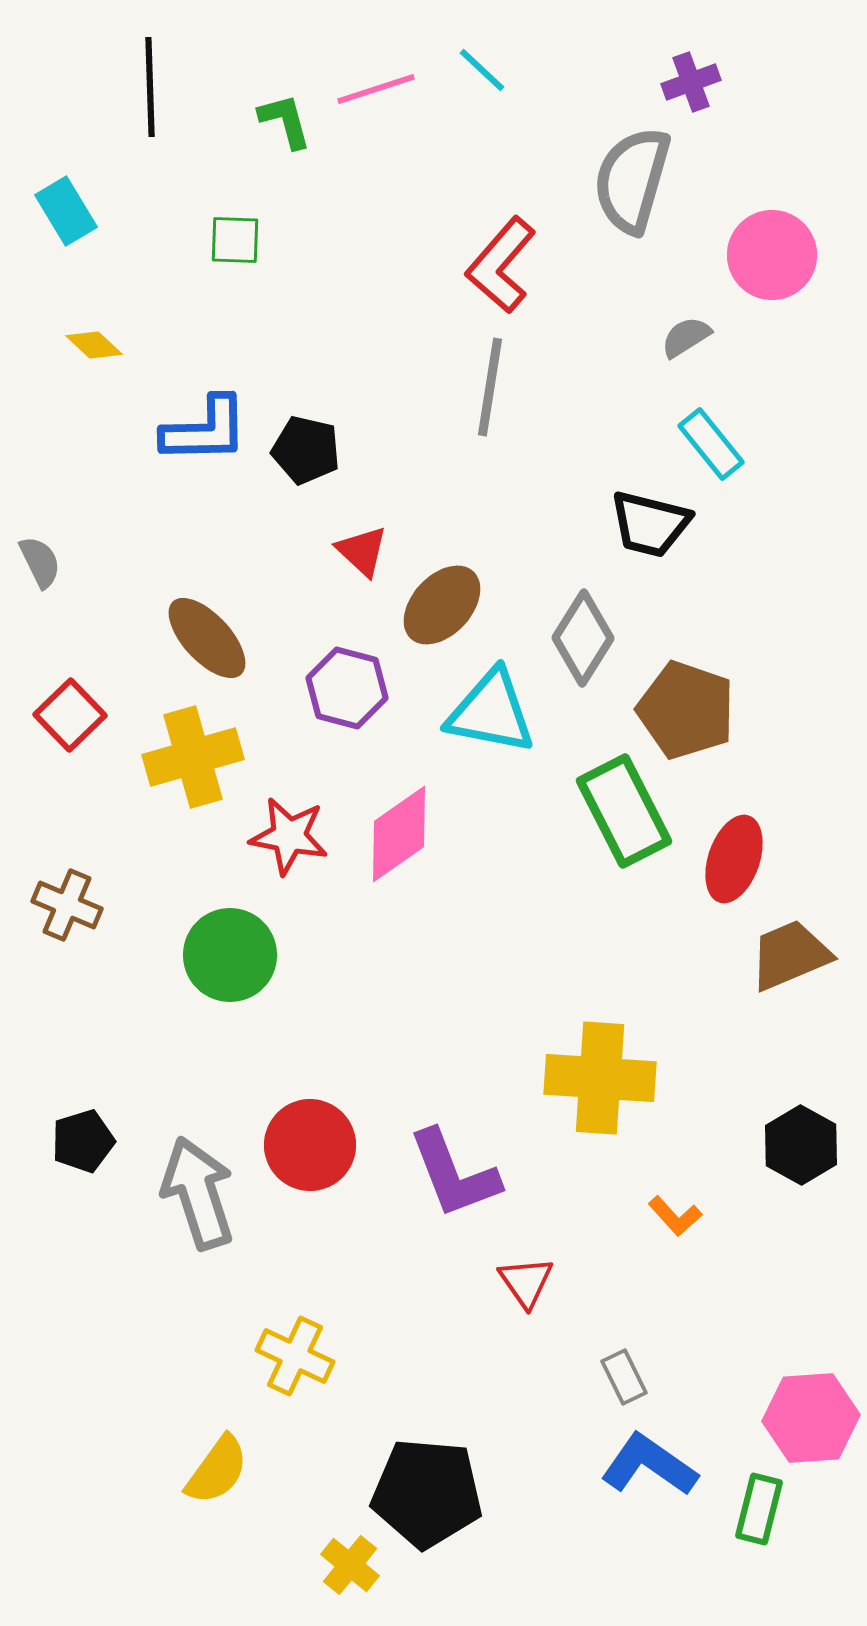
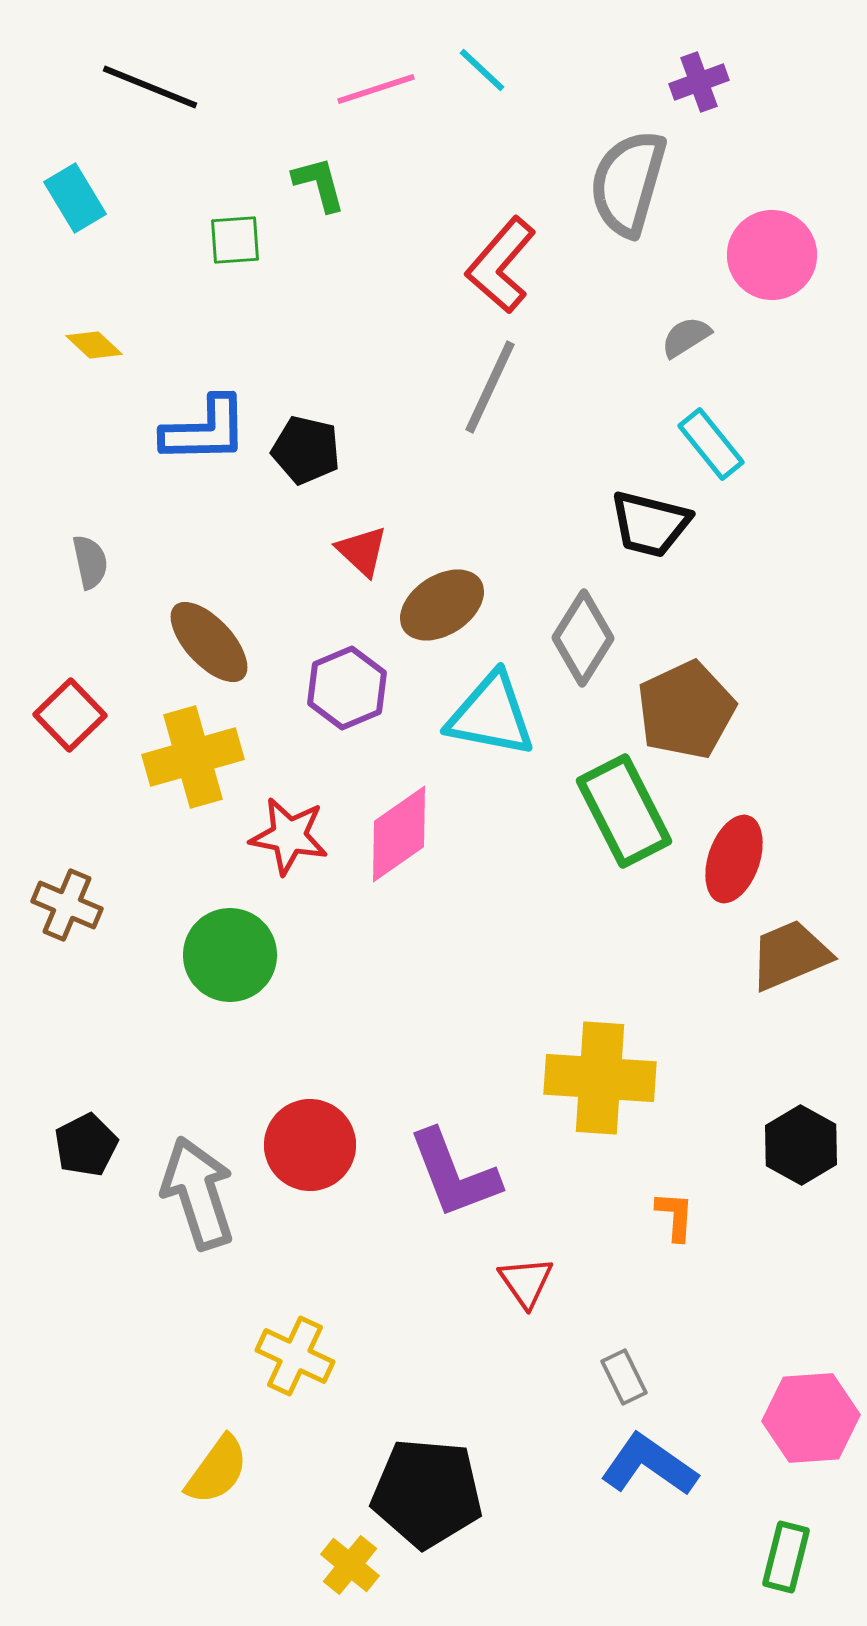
purple cross at (691, 82): moved 8 px right
black line at (150, 87): rotated 66 degrees counterclockwise
green L-shape at (285, 121): moved 34 px right, 63 px down
gray semicircle at (632, 180): moved 4 px left, 3 px down
cyan rectangle at (66, 211): moved 9 px right, 13 px up
green square at (235, 240): rotated 6 degrees counterclockwise
gray line at (490, 387): rotated 16 degrees clockwise
gray semicircle at (40, 562): moved 50 px right; rotated 14 degrees clockwise
brown ellipse at (442, 605): rotated 14 degrees clockwise
brown ellipse at (207, 638): moved 2 px right, 4 px down
purple hexagon at (347, 688): rotated 22 degrees clockwise
brown pentagon at (686, 710): rotated 28 degrees clockwise
cyan triangle at (491, 712): moved 3 px down
black pentagon at (83, 1141): moved 3 px right, 4 px down; rotated 10 degrees counterclockwise
orange L-shape at (675, 1216): rotated 134 degrees counterclockwise
green rectangle at (759, 1509): moved 27 px right, 48 px down
